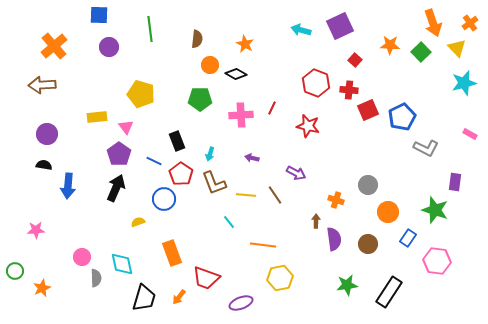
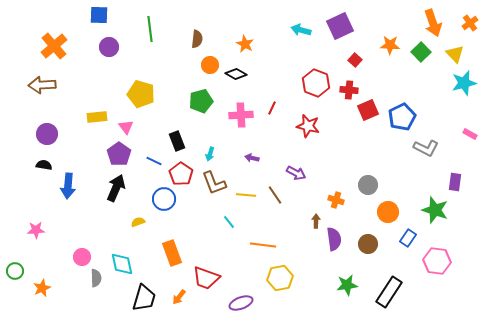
yellow triangle at (457, 48): moved 2 px left, 6 px down
green pentagon at (200, 99): moved 1 px right, 2 px down; rotated 15 degrees counterclockwise
